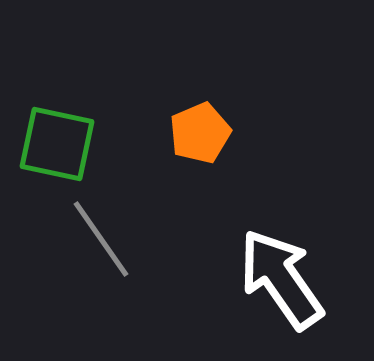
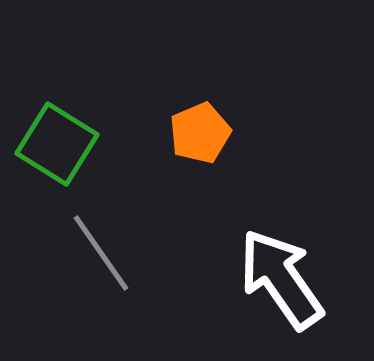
green square: rotated 20 degrees clockwise
gray line: moved 14 px down
